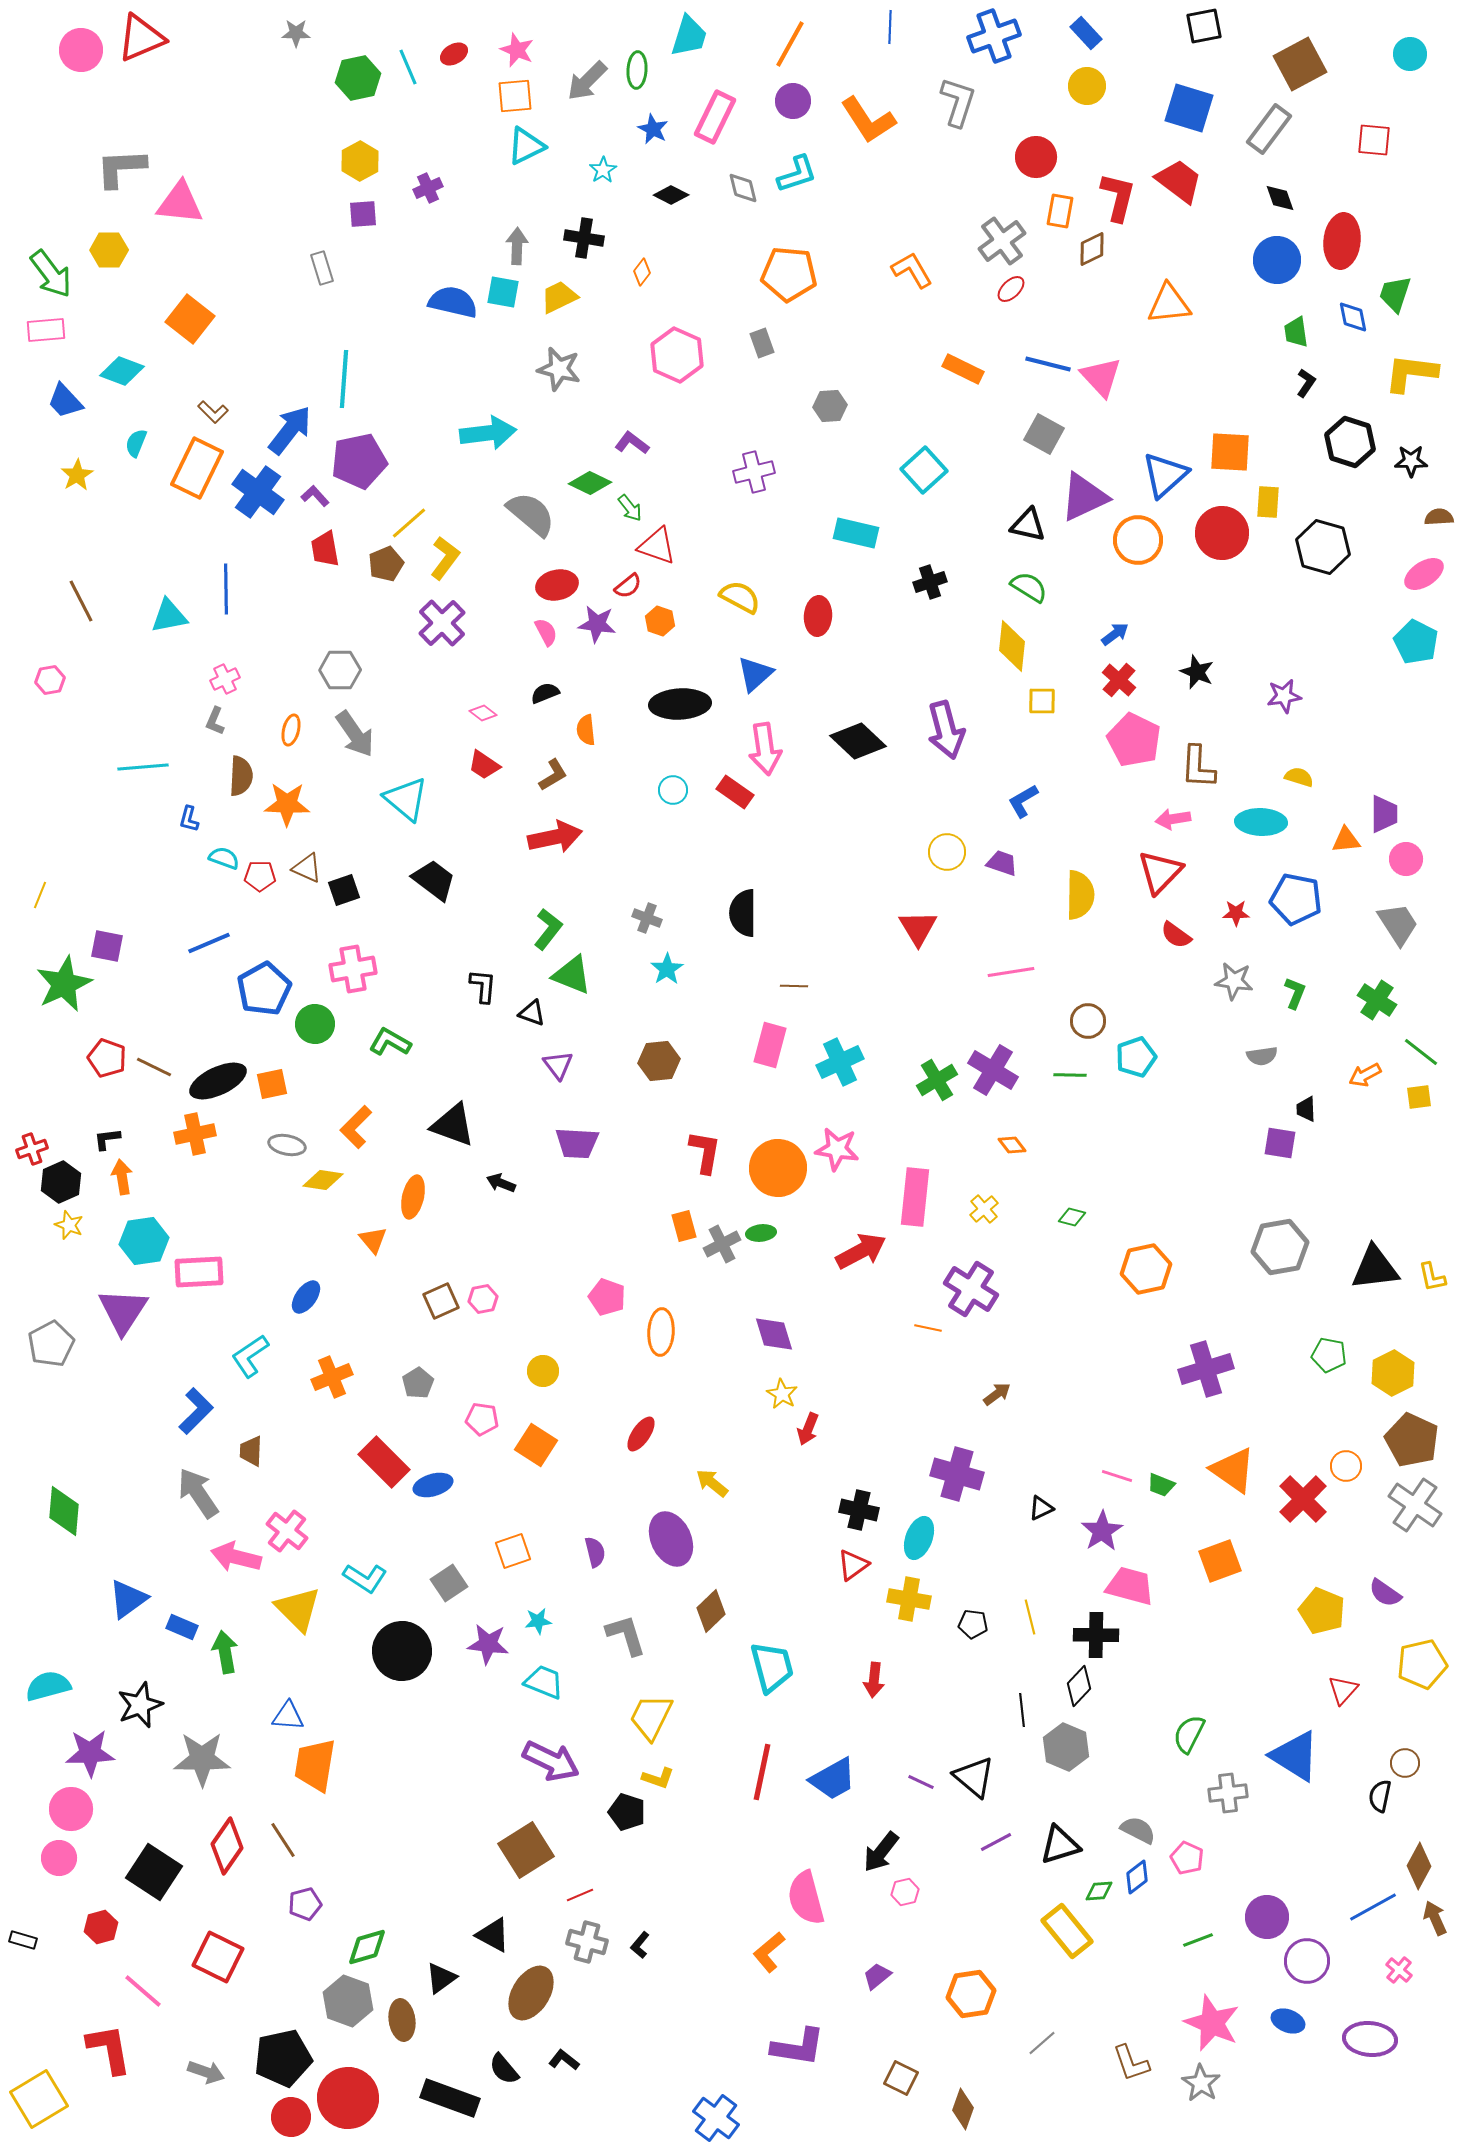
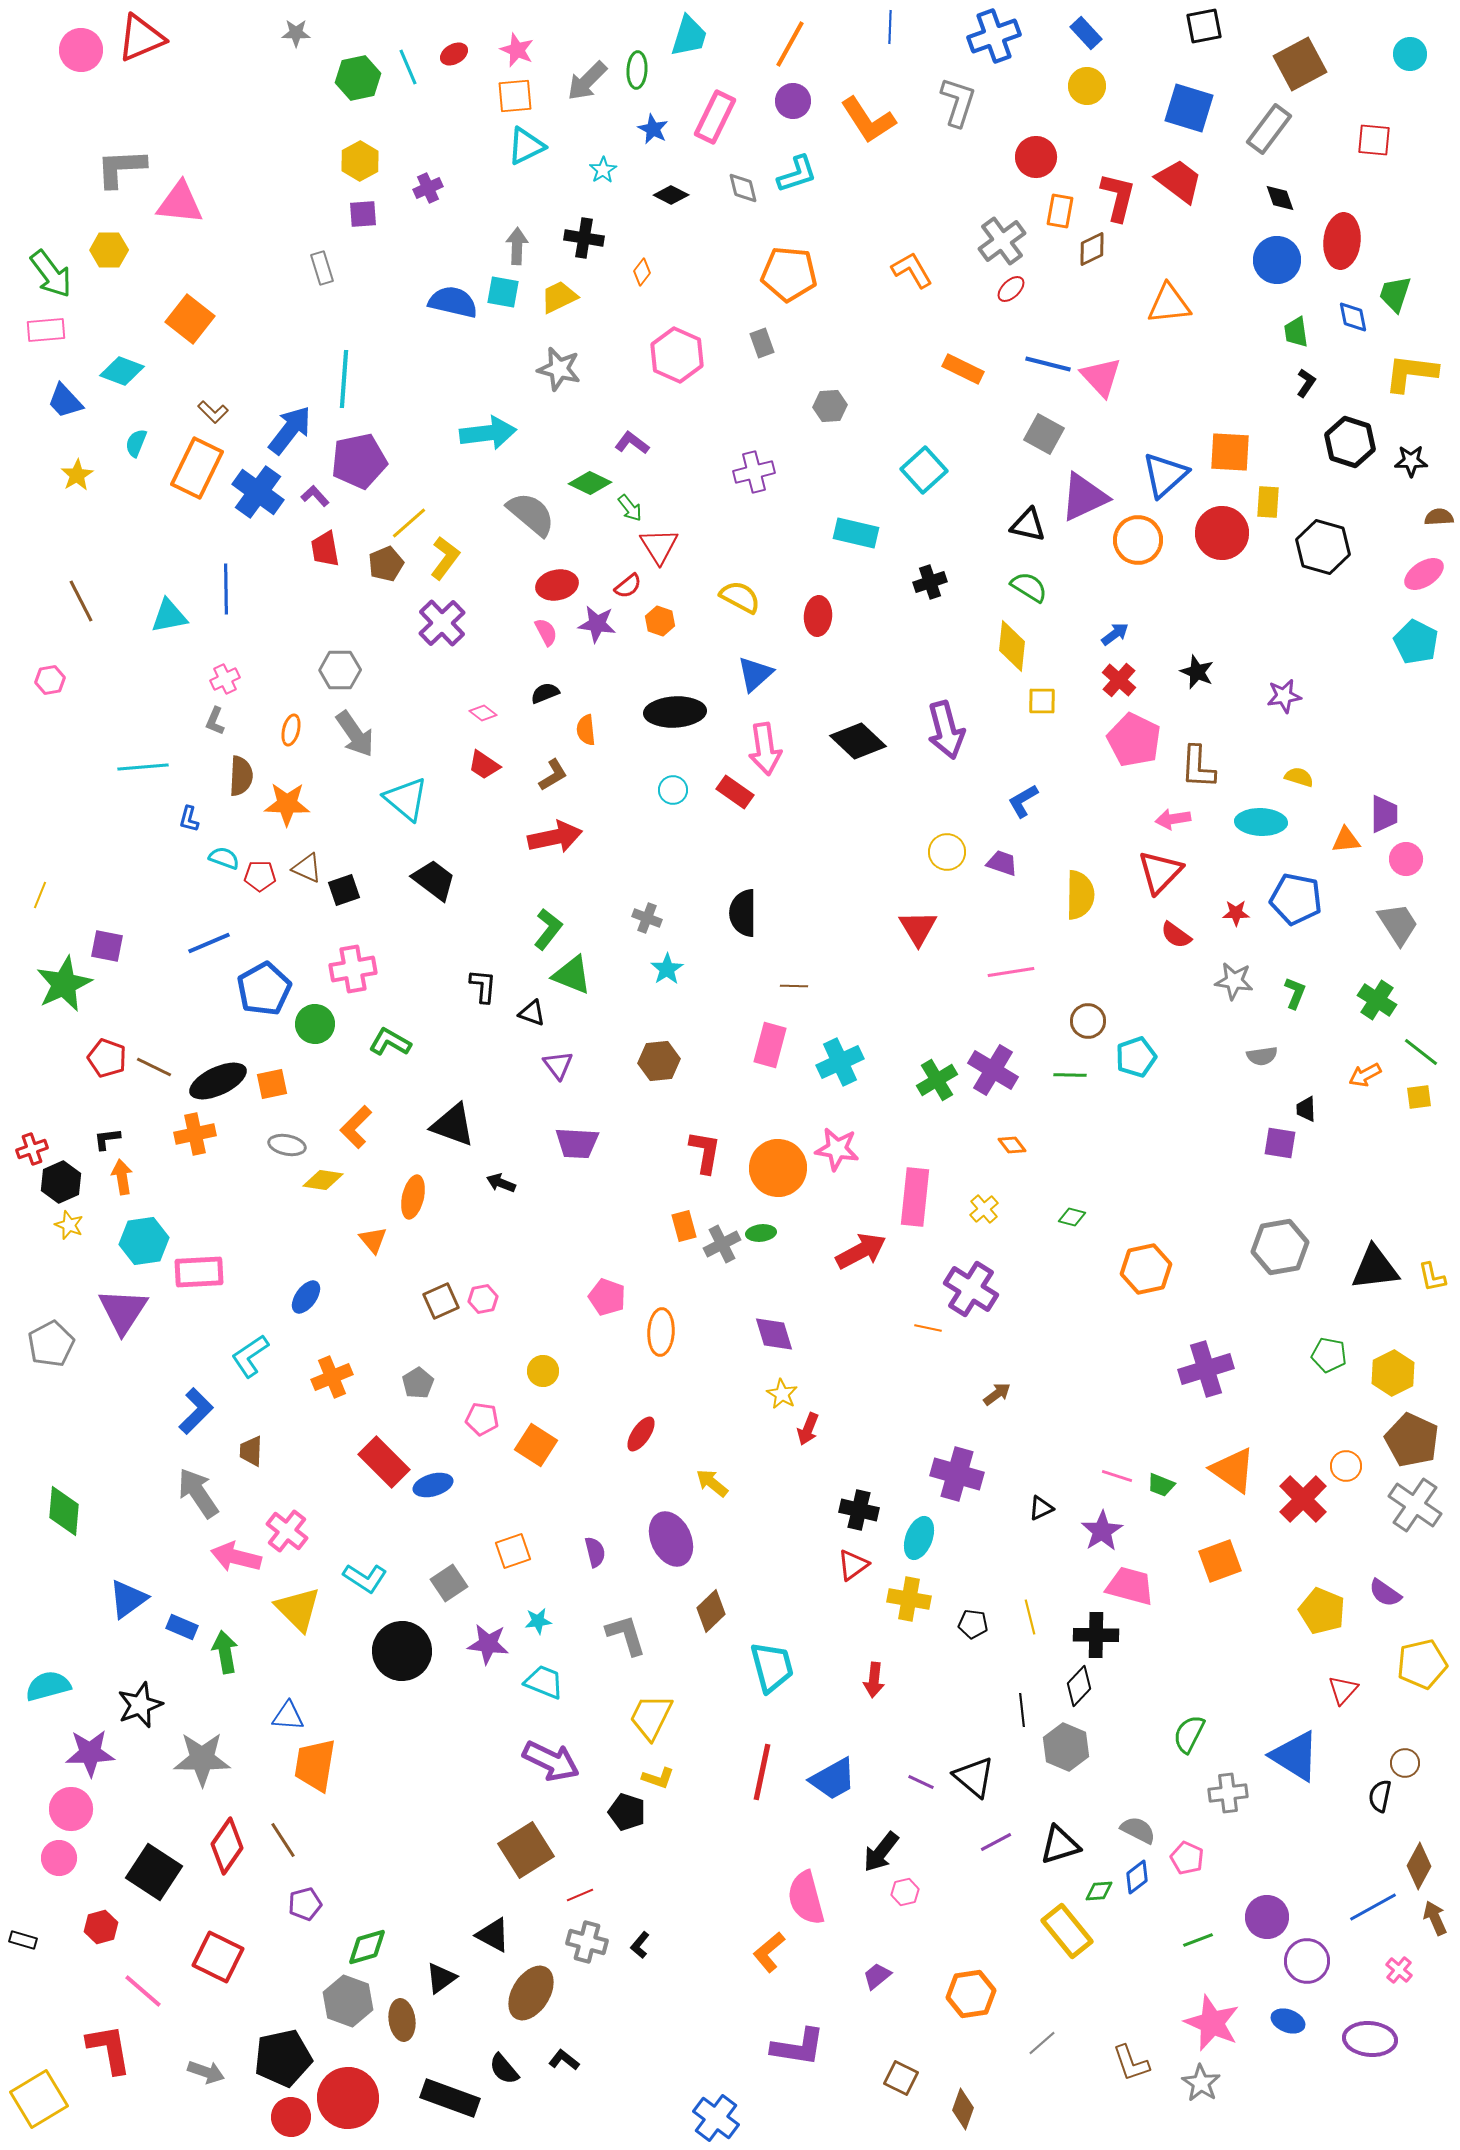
red triangle at (657, 546): moved 2 px right; rotated 39 degrees clockwise
black ellipse at (680, 704): moved 5 px left, 8 px down
